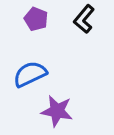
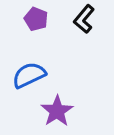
blue semicircle: moved 1 px left, 1 px down
purple star: rotated 28 degrees clockwise
